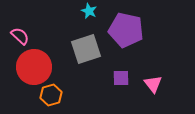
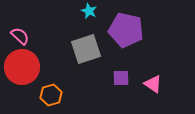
red circle: moved 12 px left
pink triangle: rotated 18 degrees counterclockwise
